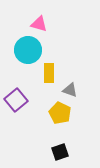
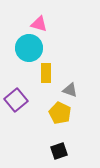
cyan circle: moved 1 px right, 2 px up
yellow rectangle: moved 3 px left
black square: moved 1 px left, 1 px up
